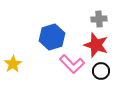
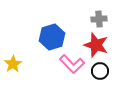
black circle: moved 1 px left
